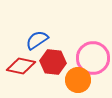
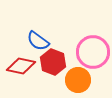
blue semicircle: moved 1 px right, 1 px down; rotated 110 degrees counterclockwise
pink circle: moved 6 px up
red hexagon: rotated 15 degrees clockwise
